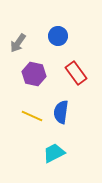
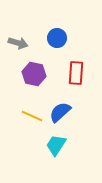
blue circle: moved 1 px left, 2 px down
gray arrow: rotated 108 degrees counterclockwise
red rectangle: rotated 40 degrees clockwise
blue semicircle: moved 1 px left; rotated 40 degrees clockwise
cyan trapezoid: moved 2 px right, 8 px up; rotated 30 degrees counterclockwise
